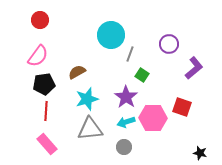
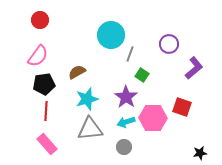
black star: rotated 24 degrees counterclockwise
